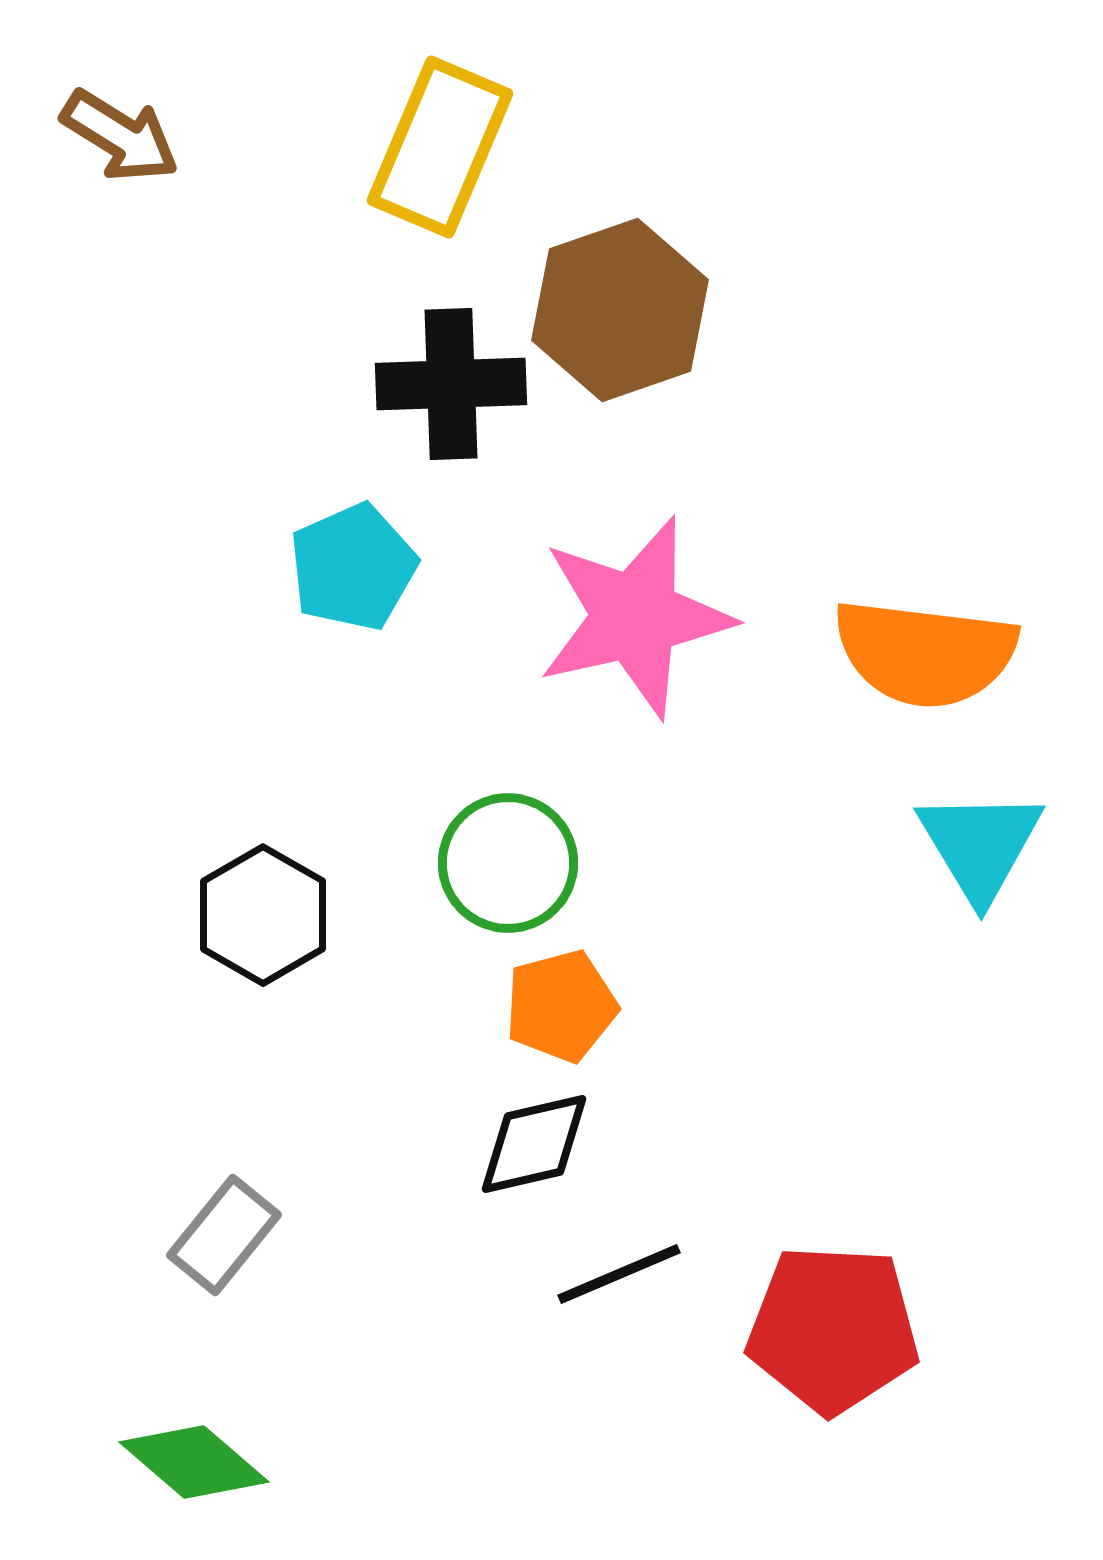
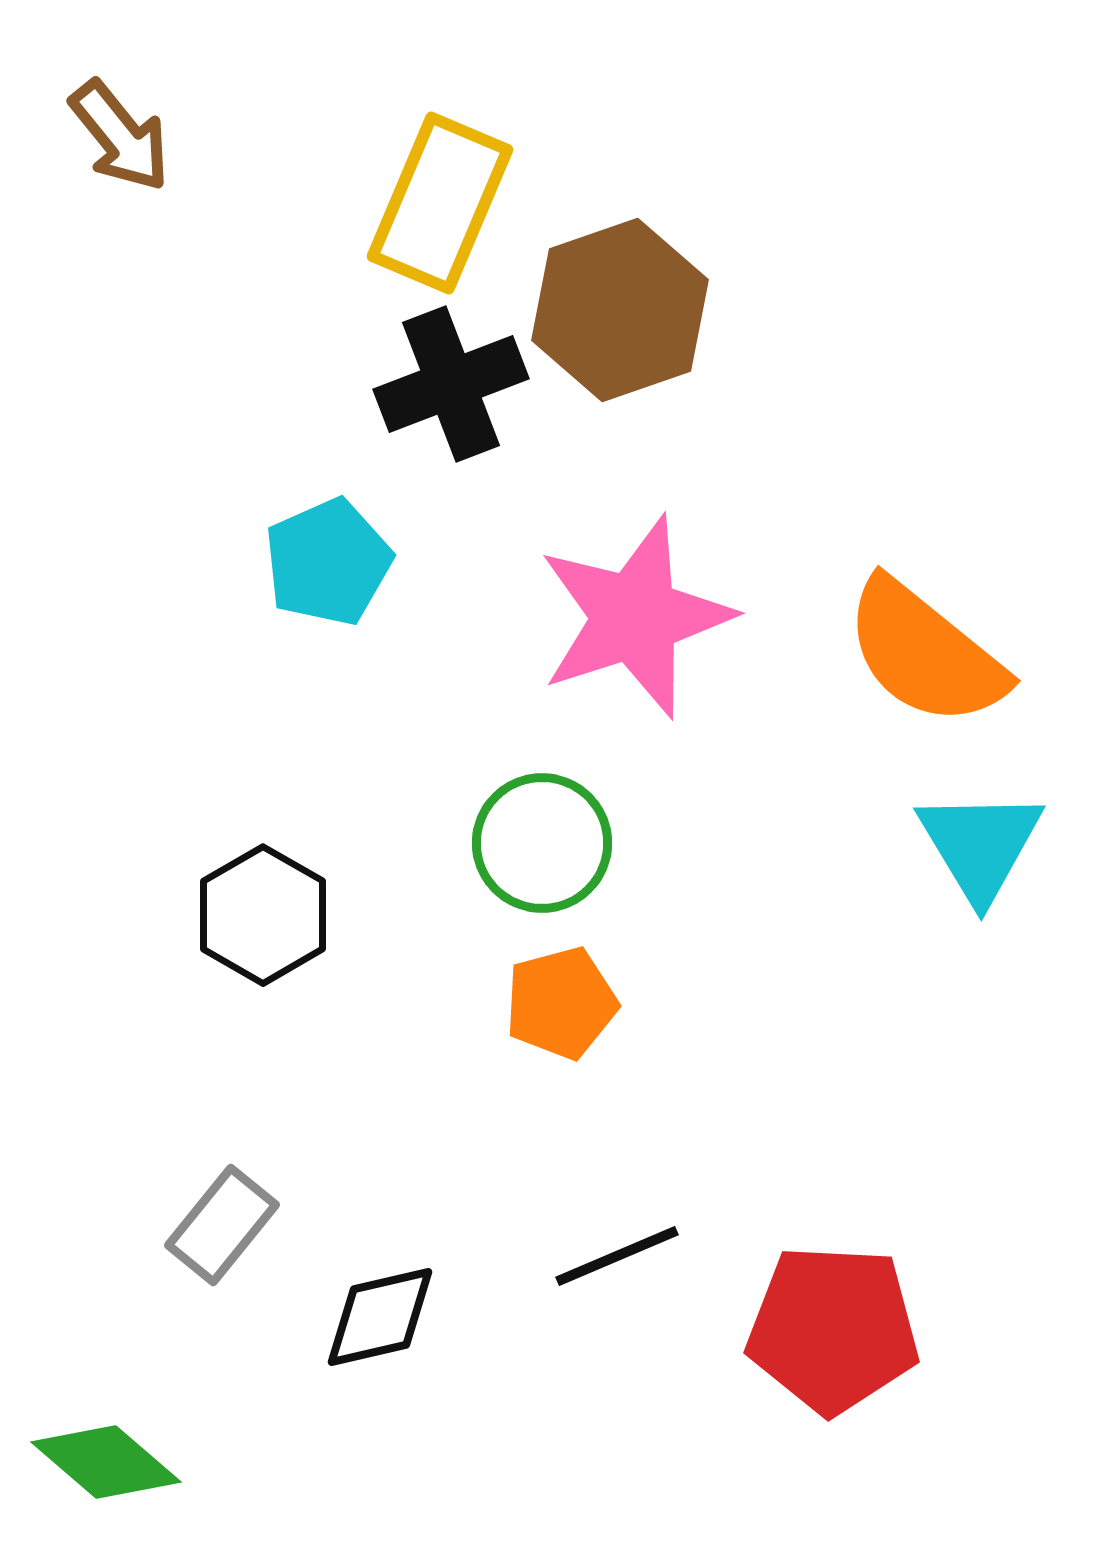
brown arrow: rotated 19 degrees clockwise
yellow rectangle: moved 56 px down
black cross: rotated 19 degrees counterclockwise
cyan pentagon: moved 25 px left, 5 px up
pink star: rotated 5 degrees counterclockwise
orange semicircle: rotated 32 degrees clockwise
green circle: moved 34 px right, 20 px up
orange pentagon: moved 3 px up
black diamond: moved 154 px left, 173 px down
gray rectangle: moved 2 px left, 10 px up
black line: moved 2 px left, 18 px up
green diamond: moved 88 px left
